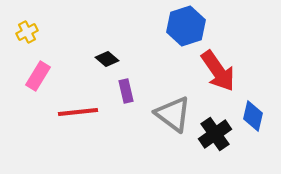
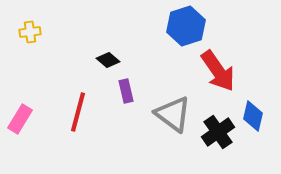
yellow cross: moved 3 px right; rotated 20 degrees clockwise
black diamond: moved 1 px right, 1 px down
pink rectangle: moved 18 px left, 43 px down
red line: rotated 69 degrees counterclockwise
black cross: moved 3 px right, 2 px up
